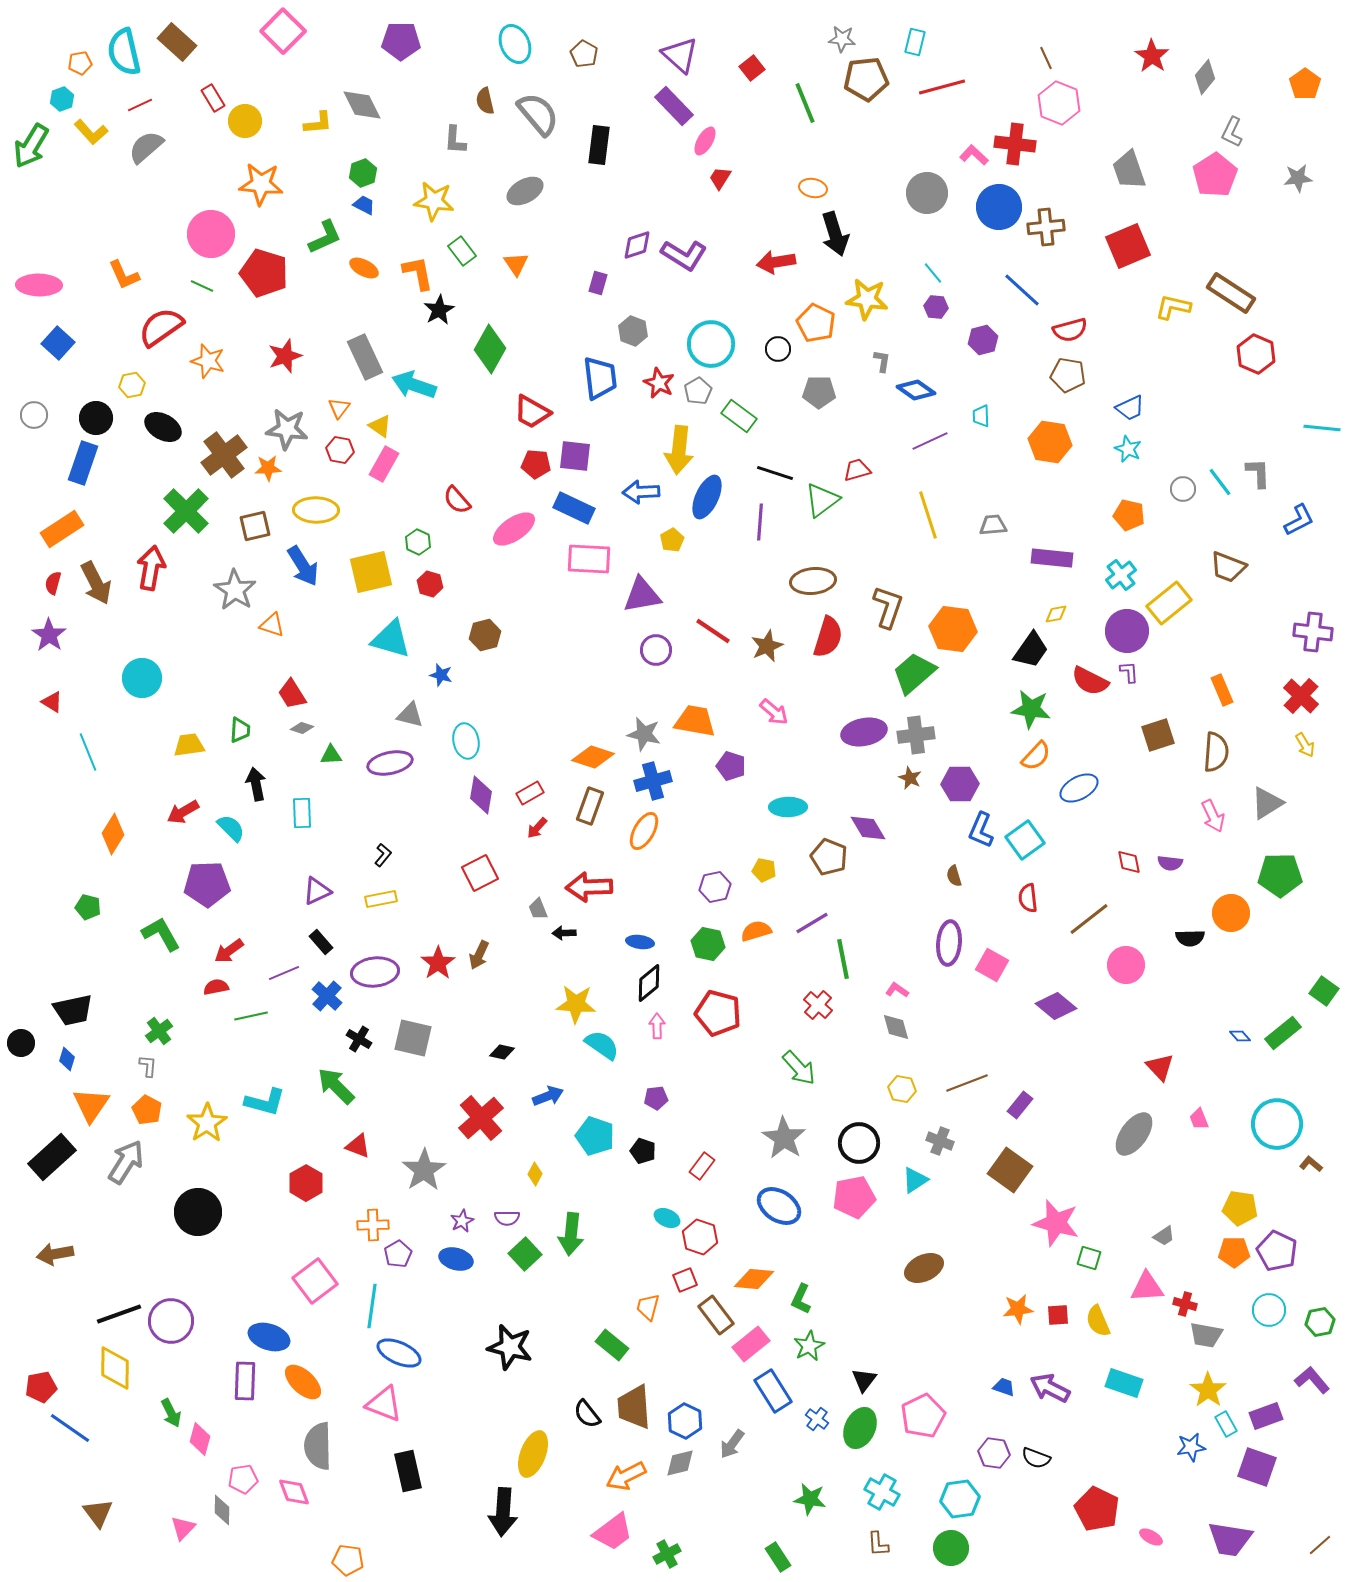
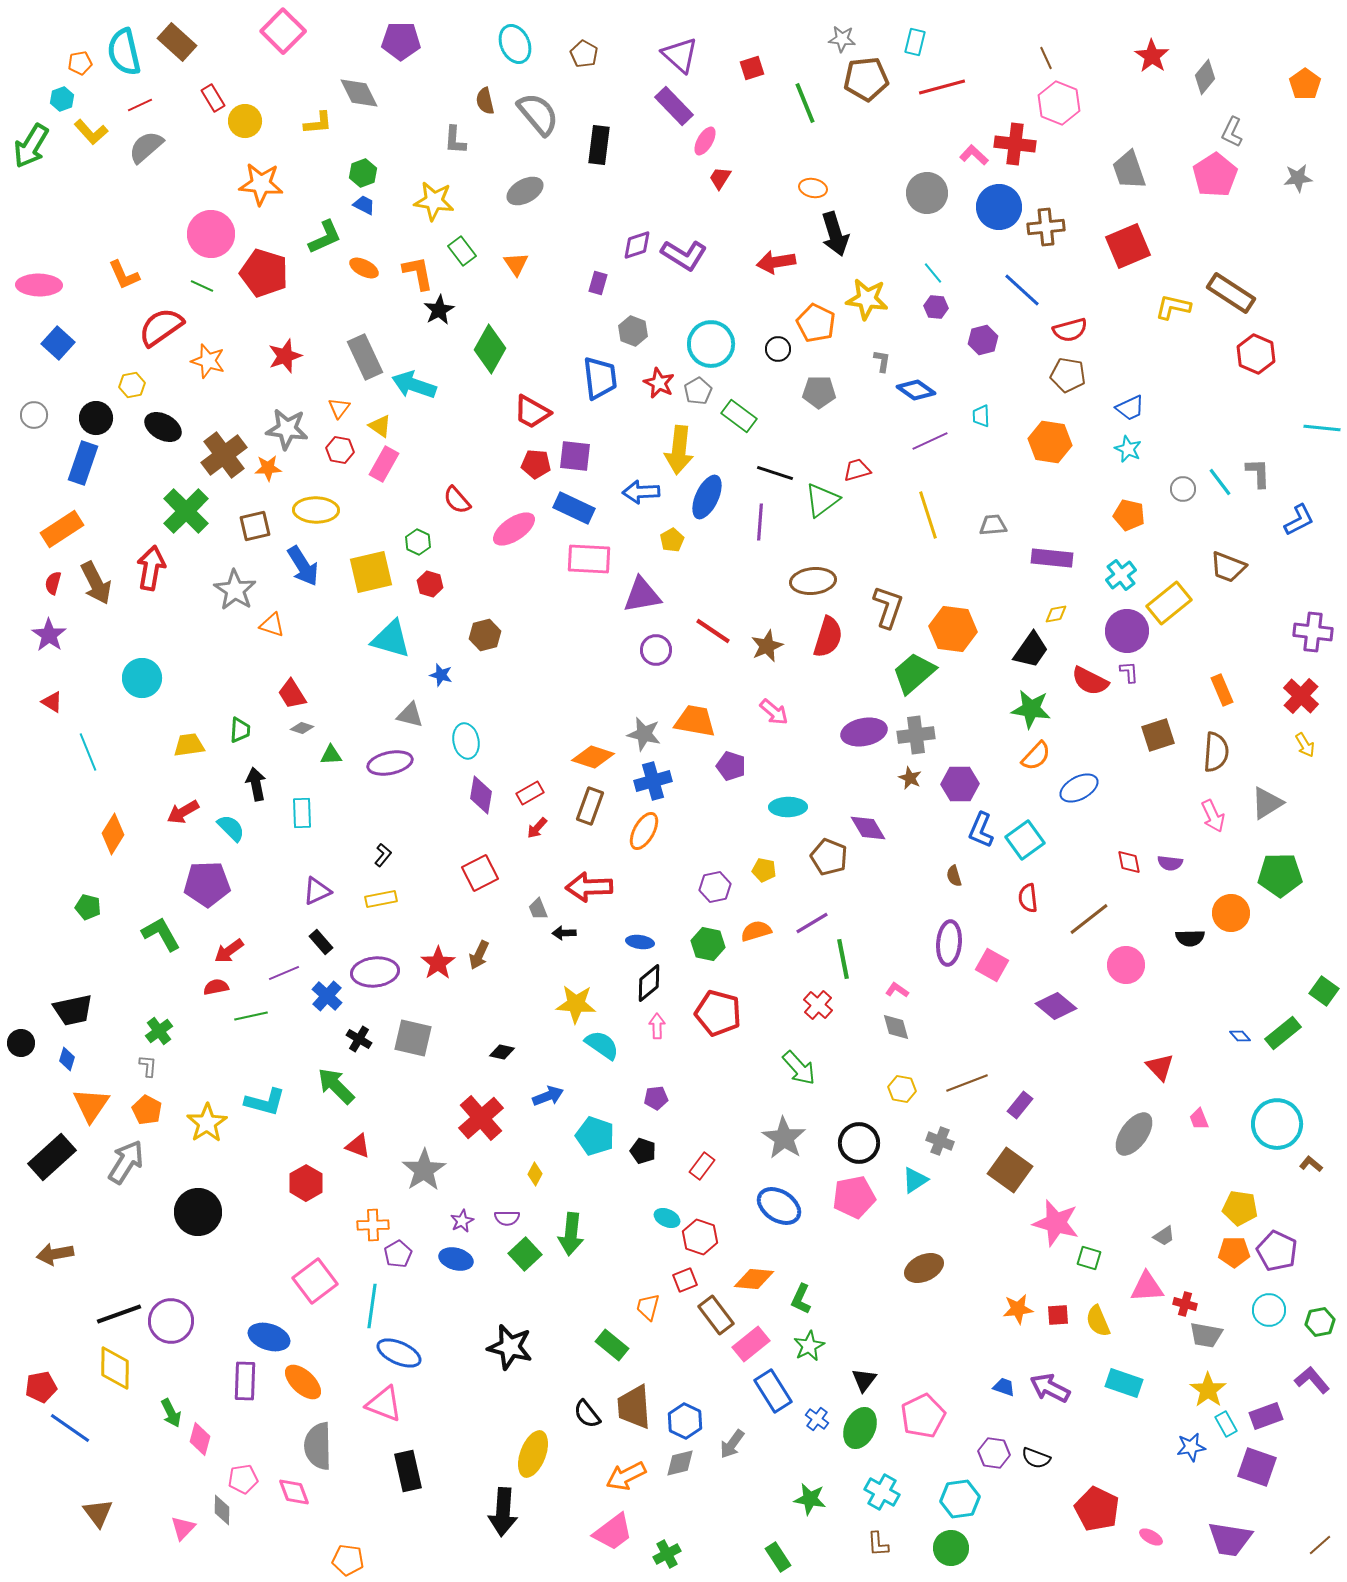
red square at (752, 68): rotated 20 degrees clockwise
gray diamond at (362, 105): moved 3 px left, 12 px up
